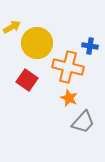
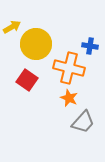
yellow circle: moved 1 px left, 1 px down
orange cross: moved 1 px right, 1 px down
